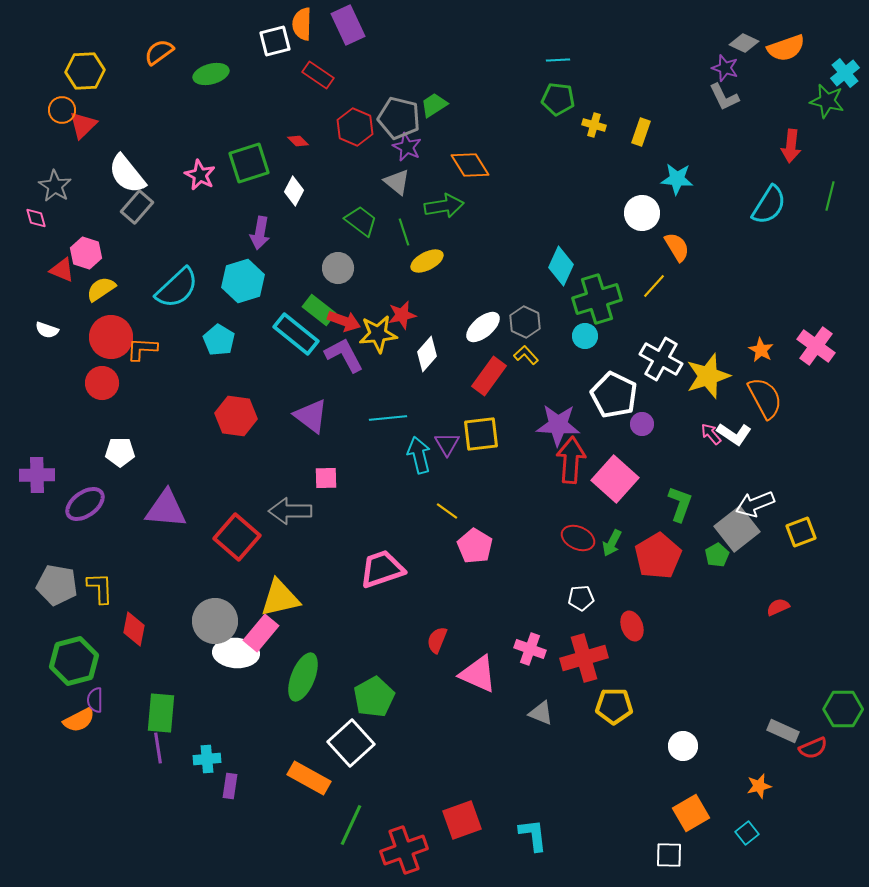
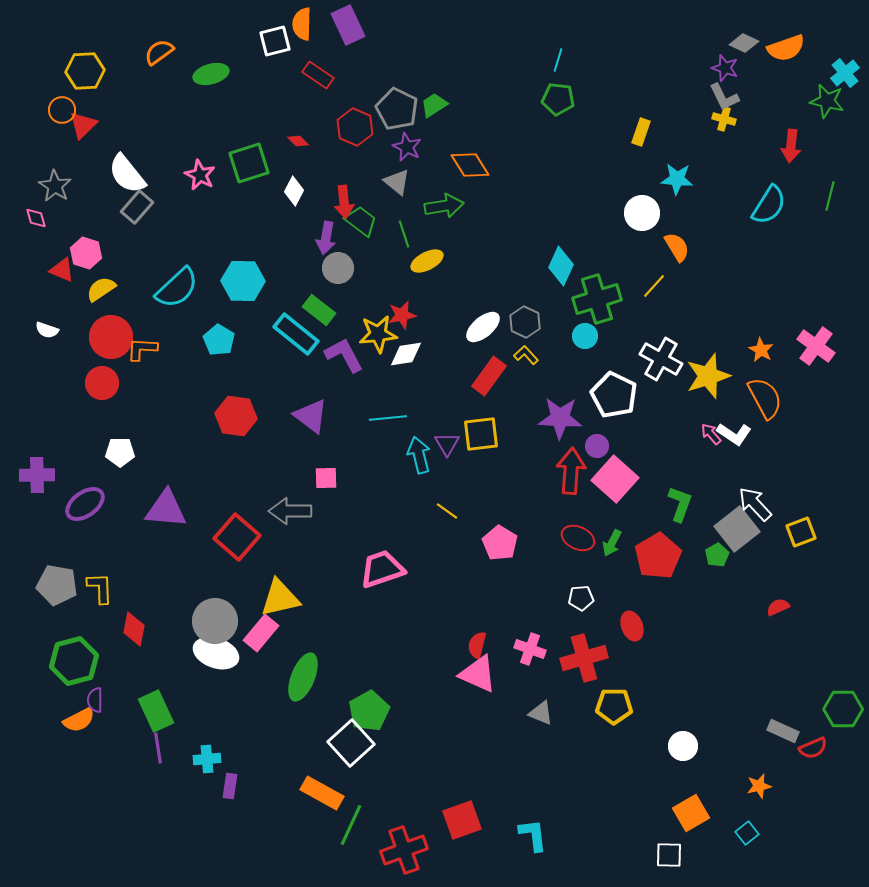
cyan line at (558, 60): rotated 70 degrees counterclockwise
gray pentagon at (399, 118): moved 2 px left, 9 px up; rotated 12 degrees clockwise
yellow cross at (594, 125): moved 130 px right, 6 px up
green line at (404, 232): moved 2 px down
purple arrow at (260, 233): moved 66 px right, 5 px down
cyan hexagon at (243, 281): rotated 18 degrees clockwise
red arrow at (344, 321): moved 119 px up; rotated 64 degrees clockwise
white diamond at (427, 354): moved 21 px left; rotated 40 degrees clockwise
purple circle at (642, 424): moved 45 px left, 22 px down
purple star at (558, 425): moved 2 px right, 7 px up
red arrow at (571, 460): moved 11 px down
white arrow at (755, 504): rotated 69 degrees clockwise
pink pentagon at (475, 546): moved 25 px right, 3 px up
red semicircle at (437, 640): moved 40 px right, 5 px down; rotated 8 degrees counterclockwise
white ellipse at (236, 653): moved 20 px left; rotated 15 degrees clockwise
green pentagon at (374, 697): moved 5 px left, 14 px down
green rectangle at (161, 713): moved 5 px left, 2 px up; rotated 30 degrees counterclockwise
orange rectangle at (309, 778): moved 13 px right, 15 px down
